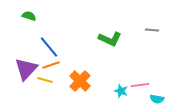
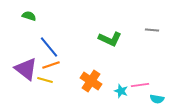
purple triangle: rotated 35 degrees counterclockwise
orange cross: moved 11 px right; rotated 10 degrees counterclockwise
